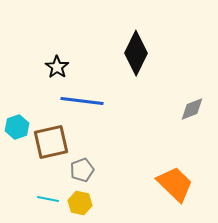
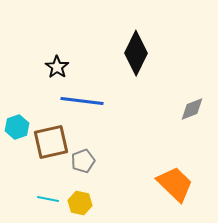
gray pentagon: moved 1 px right, 9 px up
